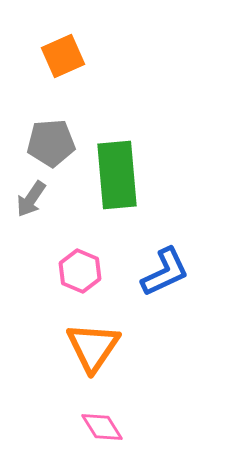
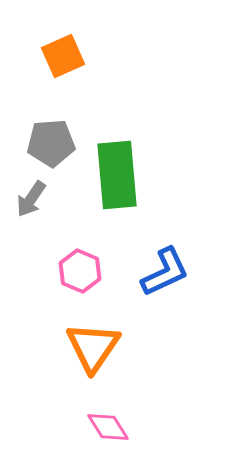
pink diamond: moved 6 px right
